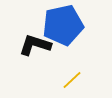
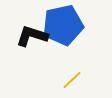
black L-shape: moved 3 px left, 9 px up
